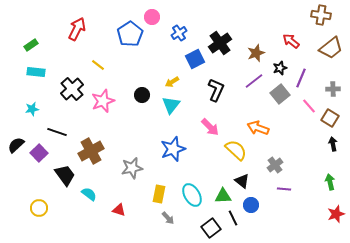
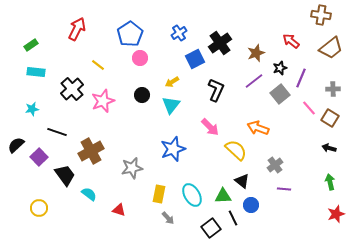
pink circle at (152, 17): moved 12 px left, 41 px down
pink line at (309, 106): moved 2 px down
black arrow at (333, 144): moved 4 px left, 4 px down; rotated 64 degrees counterclockwise
purple square at (39, 153): moved 4 px down
